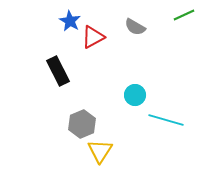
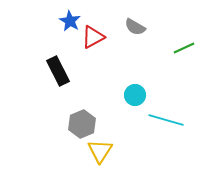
green line: moved 33 px down
